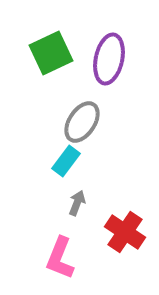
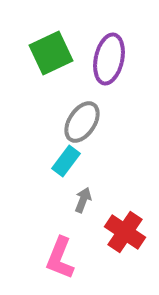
gray arrow: moved 6 px right, 3 px up
